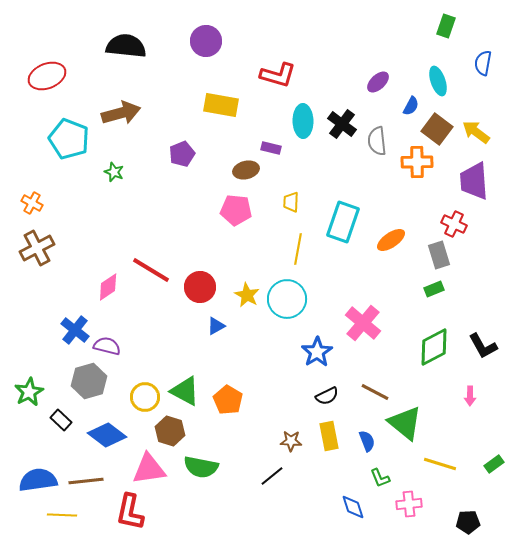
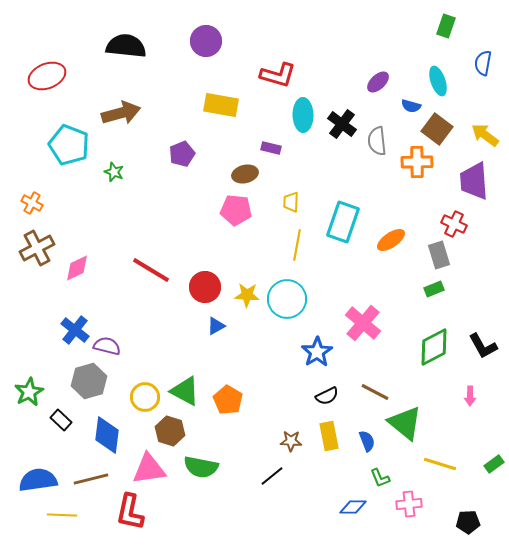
blue semicircle at (411, 106): rotated 78 degrees clockwise
cyan ellipse at (303, 121): moved 6 px up
yellow arrow at (476, 132): moved 9 px right, 3 px down
cyan pentagon at (69, 139): moved 6 px down
brown ellipse at (246, 170): moved 1 px left, 4 px down
yellow line at (298, 249): moved 1 px left, 4 px up
pink diamond at (108, 287): moved 31 px left, 19 px up; rotated 8 degrees clockwise
red circle at (200, 287): moved 5 px right
yellow star at (247, 295): rotated 25 degrees counterclockwise
blue diamond at (107, 435): rotated 60 degrees clockwise
brown line at (86, 481): moved 5 px right, 2 px up; rotated 8 degrees counterclockwise
blue diamond at (353, 507): rotated 72 degrees counterclockwise
